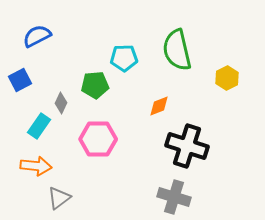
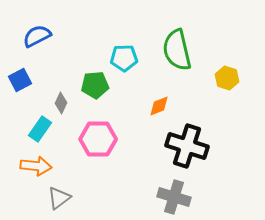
yellow hexagon: rotated 15 degrees counterclockwise
cyan rectangle: moved 1 px right, 3 px down
